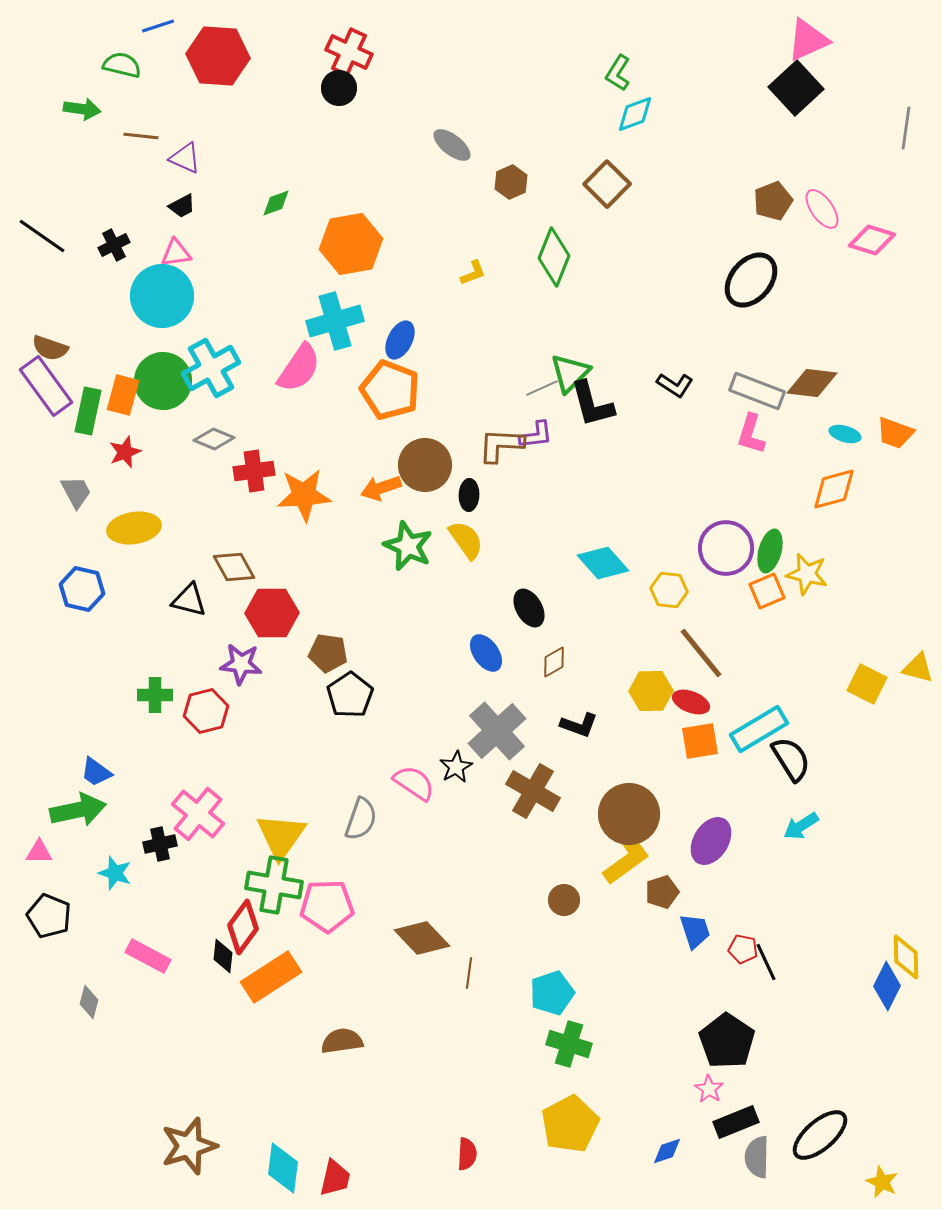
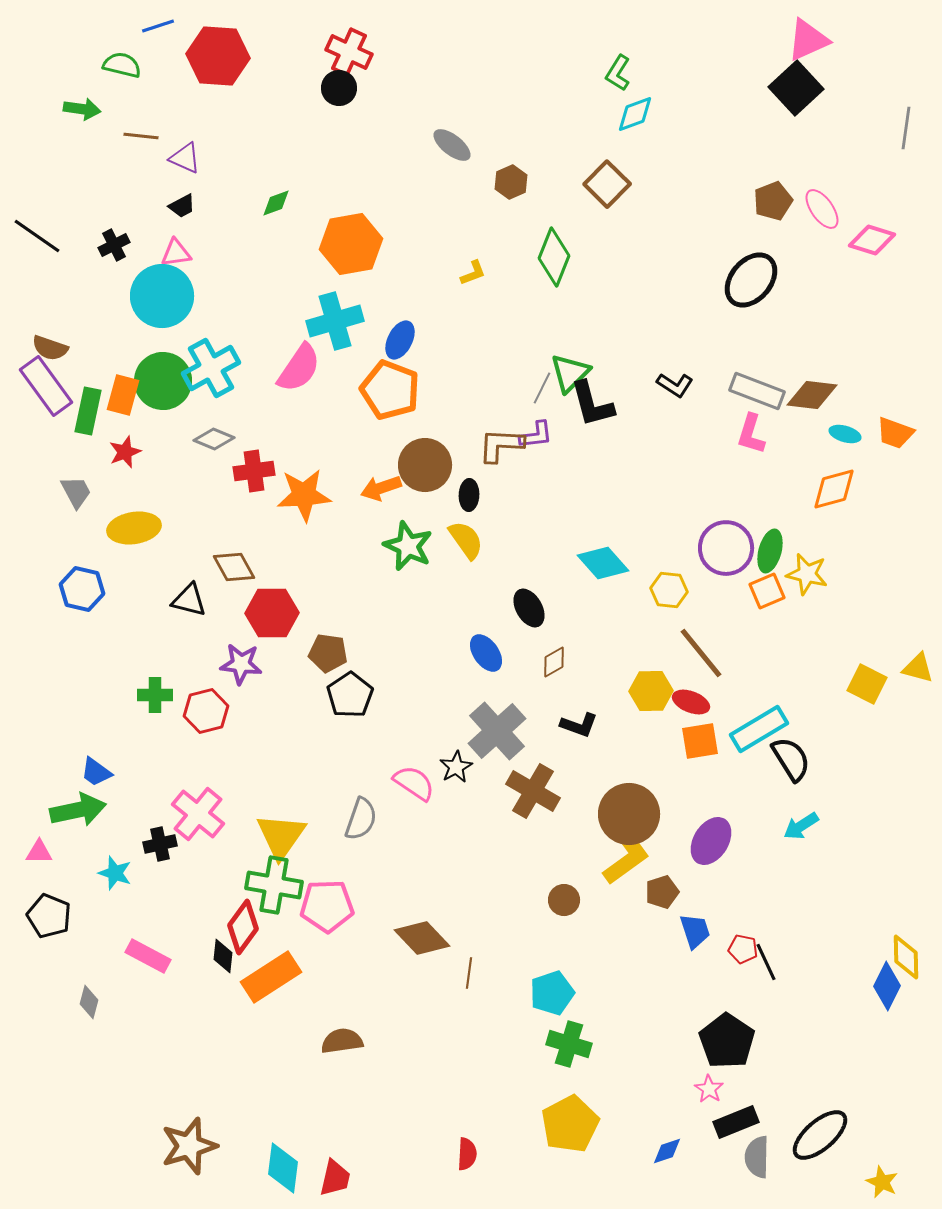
black line at (42, 236): moved 5 px left
brown diamond at (812, 383): moved 12 px down
gray line at (542, 388): rotated 40 degrees counterclockwise
